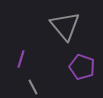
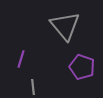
gray line: rotated 21 degrees clockwise
